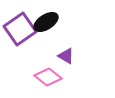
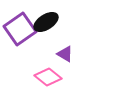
purple triangle: moved 1 px left, 2 px up
